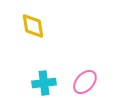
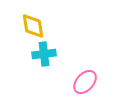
cyan cross: moved 29 px up
